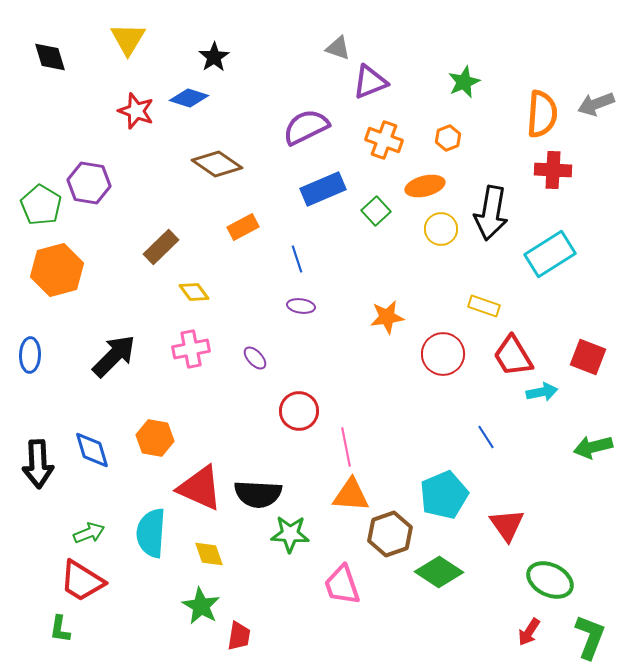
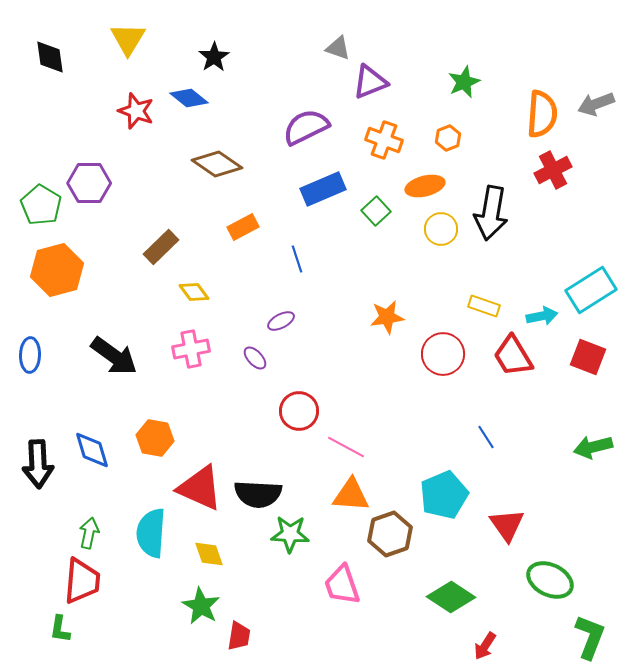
black diamond at (50, 57): rotated 9 degrees clockwise
blue diamond at (189, 98): rotated 21 degrees clockwise
red cross at (553, 170): rotated 30 degrees counterclockwise
purple hexagon at (89, 183): rotated 9 degrees counterclockwise
cyan rectangle at (550, 254): moved 41 px right, 36 px down
purple ellipse at (301, 306): moved 20 px left, 15 px down; rotated 36 degrees counterclockwise
black arrow at (114, 356): rotated 81 degrees clockwise
cyan arrow at (542, 392): moved 76 px up
pink line at (346, 447): rotated 51 degrees counterclockwise
green arrow at (89, 533): rotated 56 degrees counterclockwise
green diamond at (439, 572): moved 12 px right, 25 px down
red trapezoid at (82, 581): rotated 117 degrees counterclockwise
red arrow at (529, 632): moved 44 px left, 14 px down
